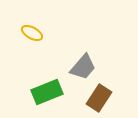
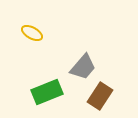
brown rectangle: moved 1 px right, 2 px up
